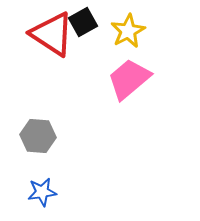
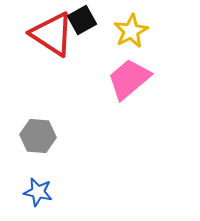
black square: moved 1 px left, 2 px up
yellow star: moved 3 px right
blue star: moved 4 px left; rotated 20 degrees clockwise
